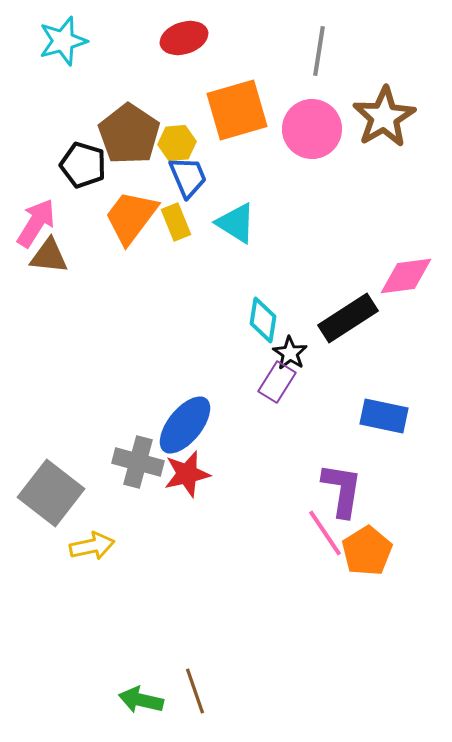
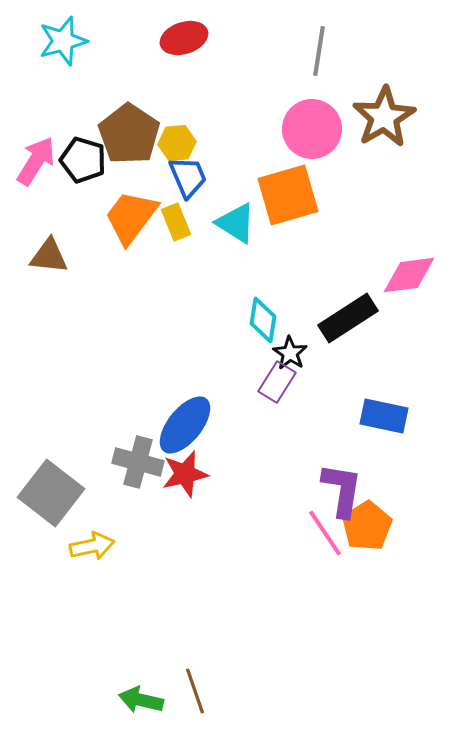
orange square: moved 51 px right, 85 px down
black pentagon: moved 5 px up
pink arrow: moved 62 px up
pink diamond: moved 3 px right, 1 px up
red star: moved 2 px left
orange pentagon: moved 25 px up
